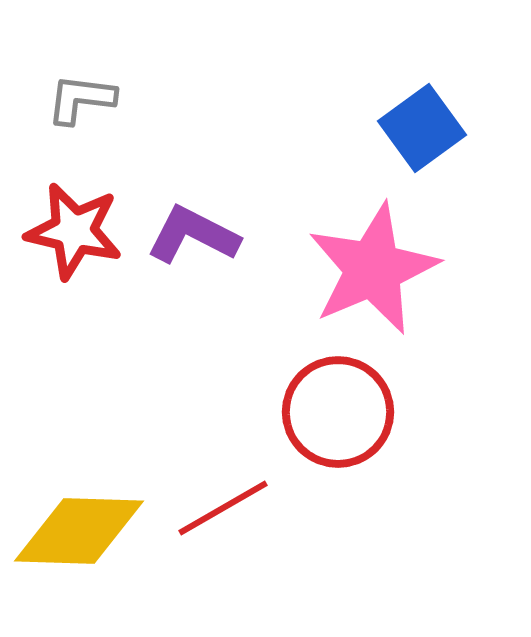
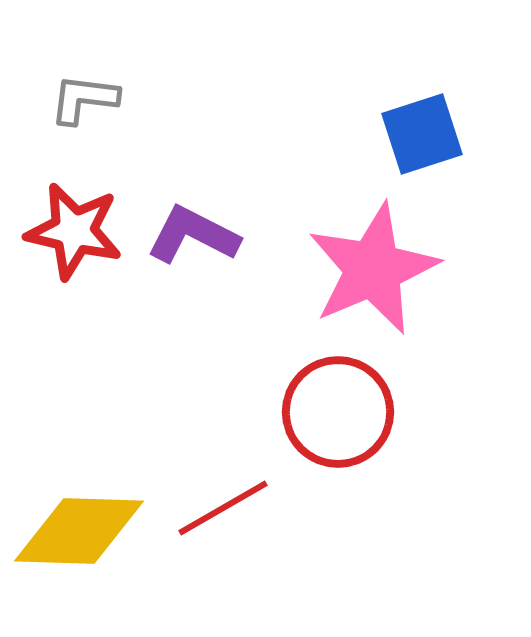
gray L-shape: moved 3 px right
blue square: moved 6 px down; rotated 18 degrees clockwise
